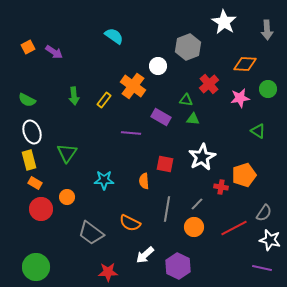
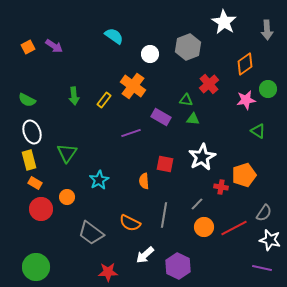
purple arrow at (54, 52): moved 6 px up
orange diamond at (245, 64): rotated 40 degrees counterclockwise
white circle at (158, 66): moved 8 px left, 12 px up
pink star at (240, 98): moved 6 px right, 2 px down
purple line at (131, 133): rotated 24 degrees counterclockwise
cyan star at (104, 180): moved 5 px left; rotated 30 degrees counterclockwise
gray line at (167, 209): moved 3 px left, 6 px down
orange circle at (194, 227): moved 10 px right
